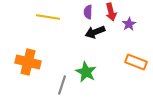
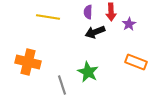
red arrow: rotated 12 degrees clockwise
green star: moved 2 px right
gray line: rotated 36 degrees counterclockwise
